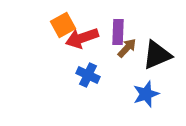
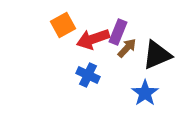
purple rectangle: rotated 20 degrees clockwise
red arrow: moved 11 px right, 1 px down
blue star: moved 1 px left, 1 px up; rotated 16 degrees counterclockwise
